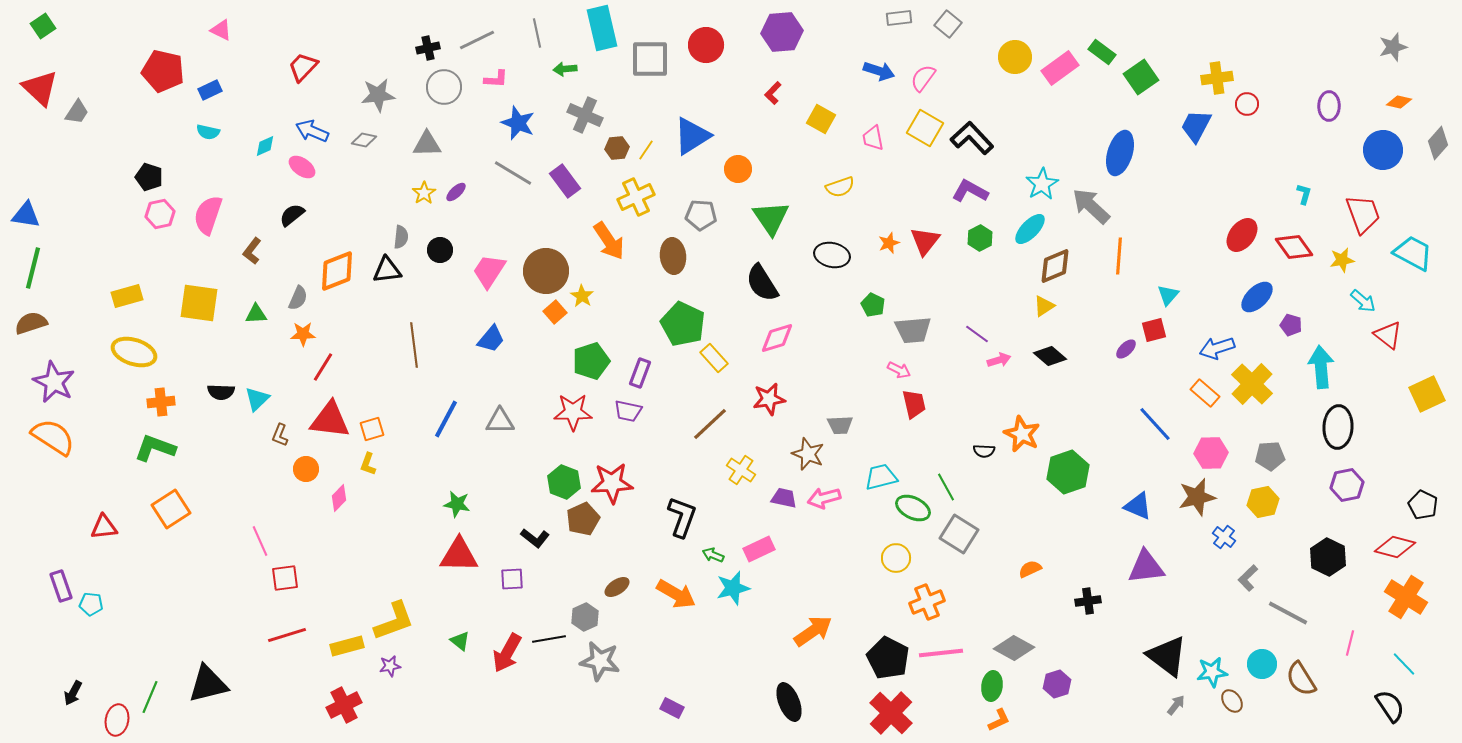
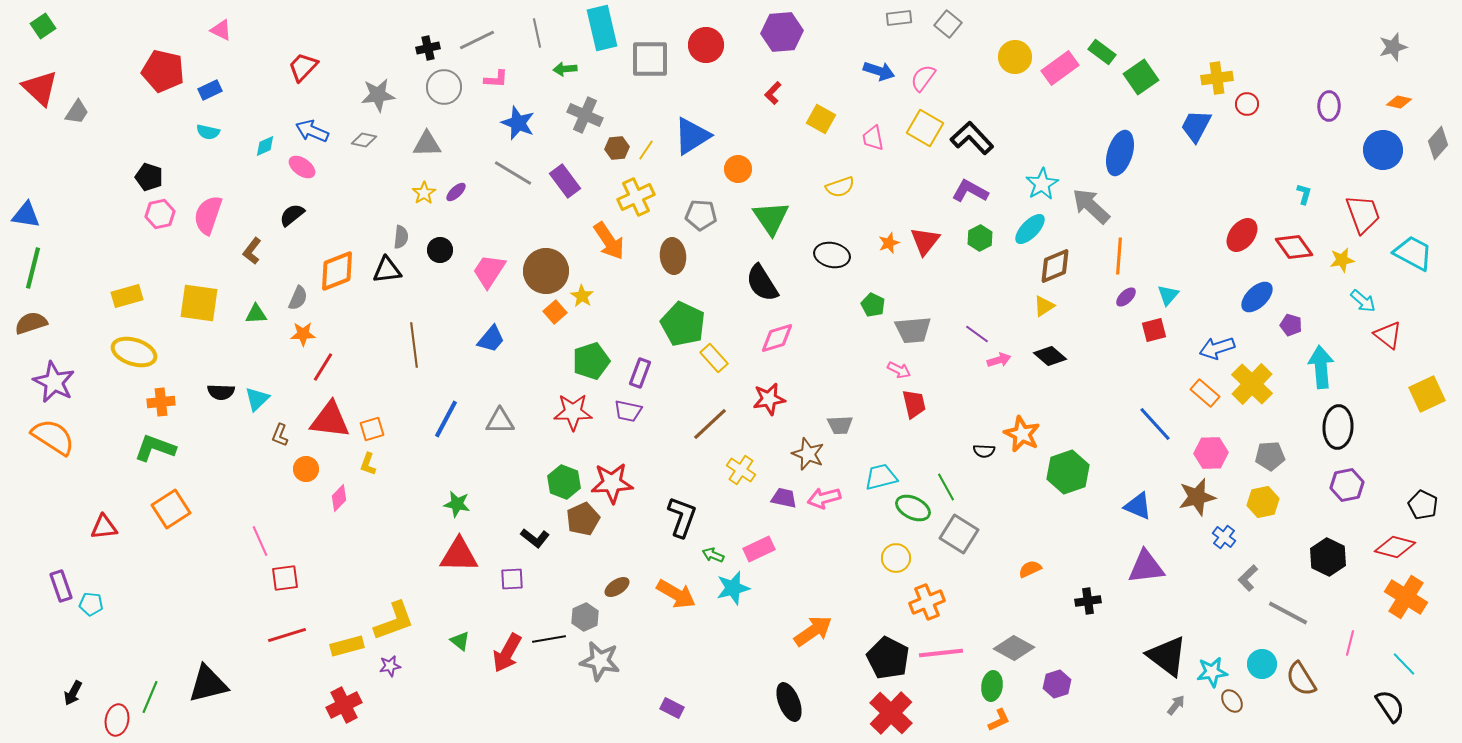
purple ellipse at (1126, 349): moved 52 px up
